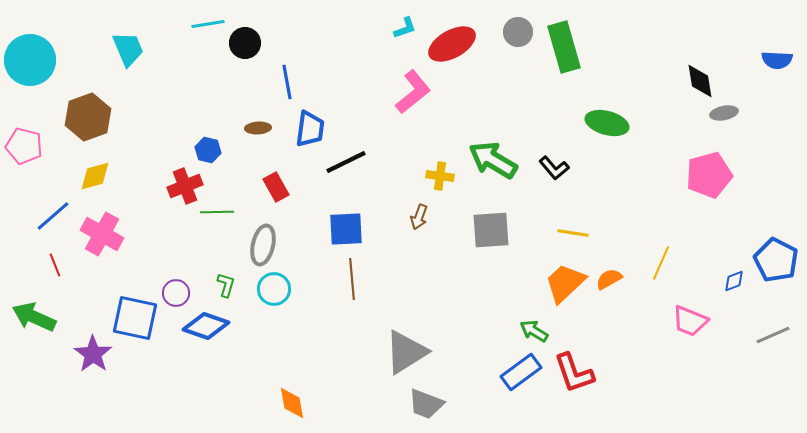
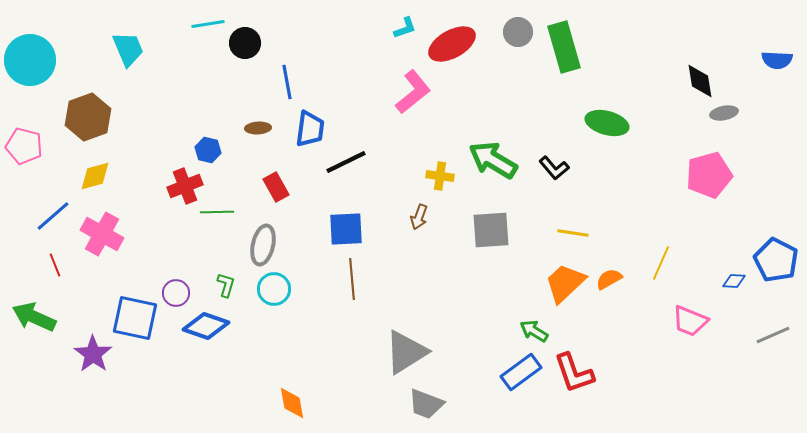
blue diamond at (734, 281): rotated 25 degrees clockwise
